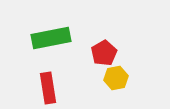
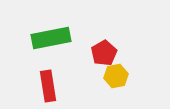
yellow hexagon: moved 2 px up
red rectangle: moved 2 px up
